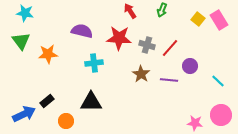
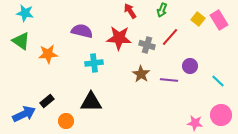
green triangle: rotated 18 degrees counterclockwise
red line: moved 11 px up
